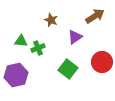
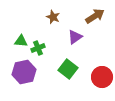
brown star: moved 2 px right, 3 px up
red circle: moved 15 px down
purple hexagon: moved 8 px right, 3 px up
